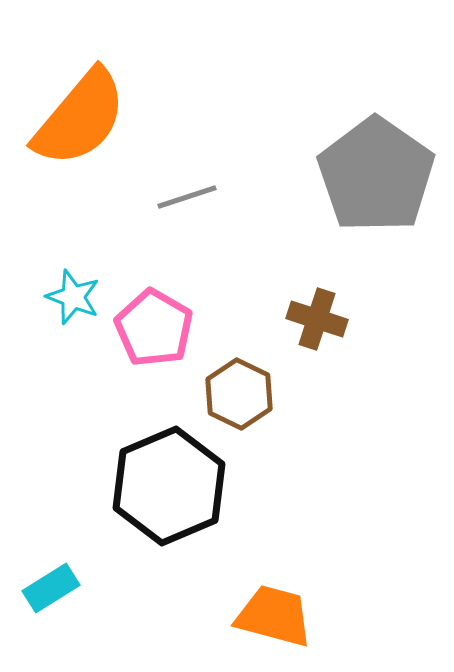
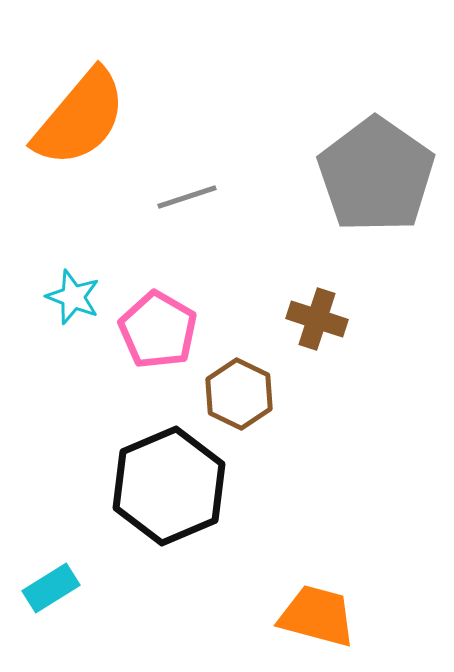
pink pentagon: moved 4 px right, 2 px down
orange trapezoid: moved 43 px right
